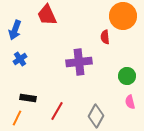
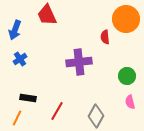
orange circle: moved 3 px right, 3 px down
